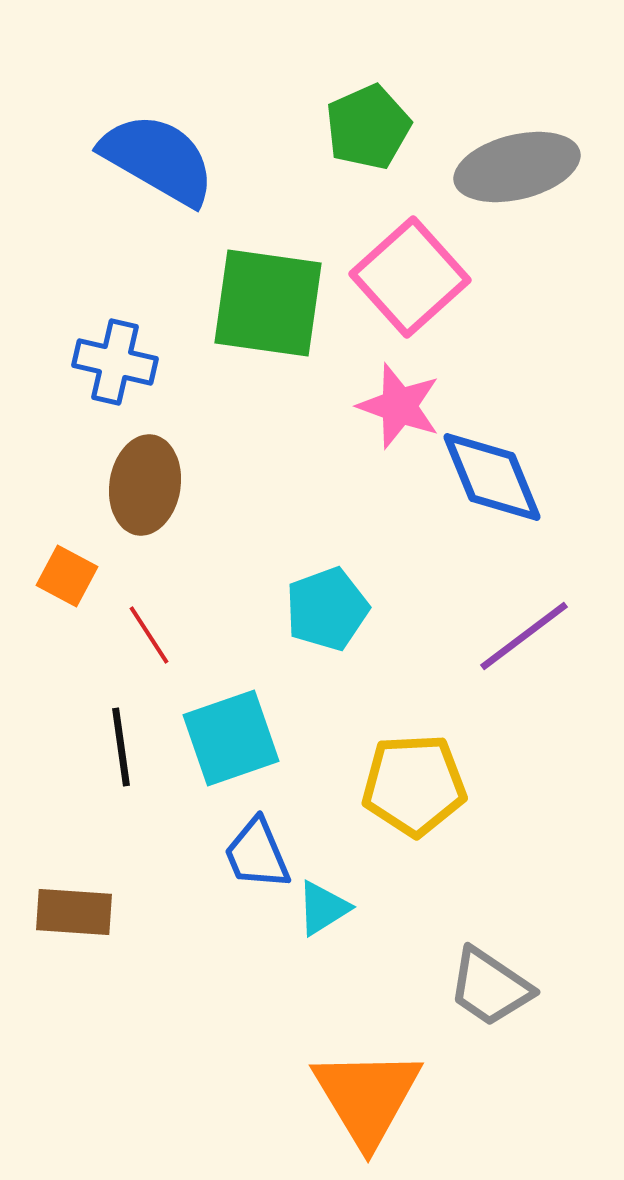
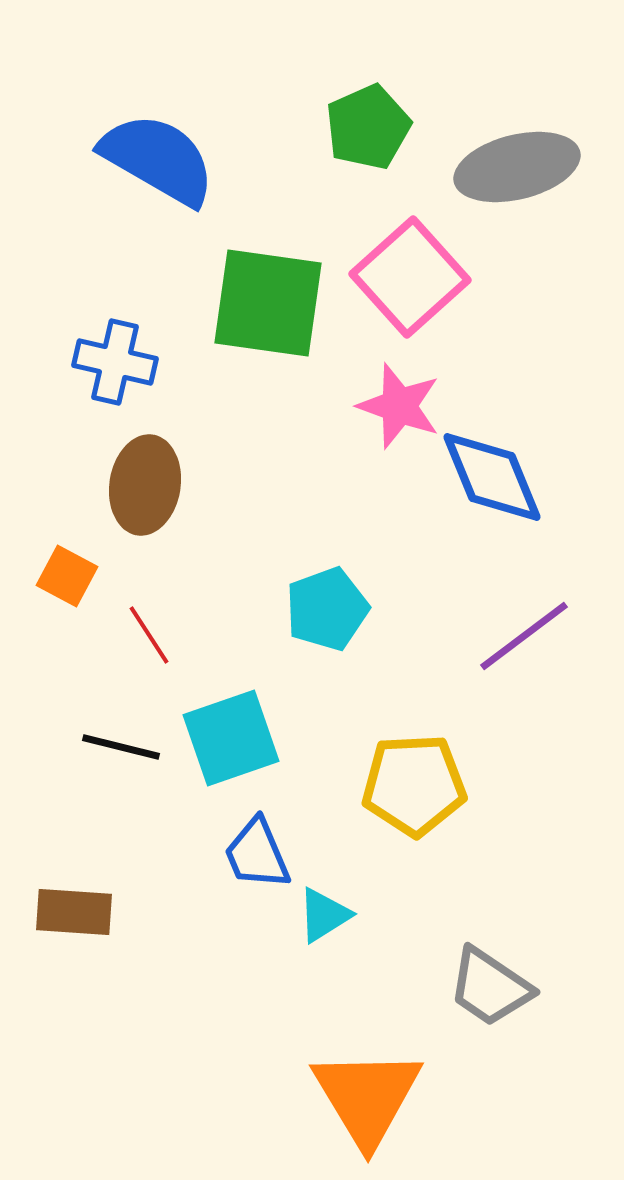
black line: rotated 68 degrees counterclockwise
cyan triangle: moved 1 px right, 7 px down
